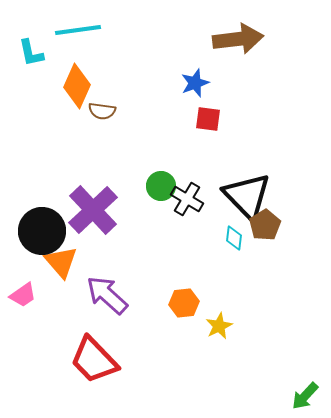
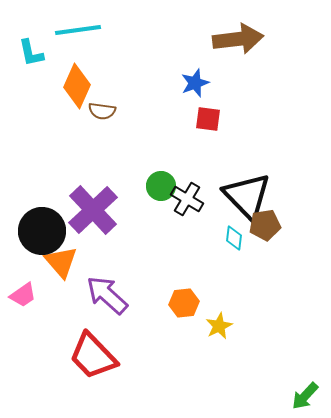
brown pentagon: rotated 24 degrees clockwise
red trapezoid: moved 1 px left, 4 px up
